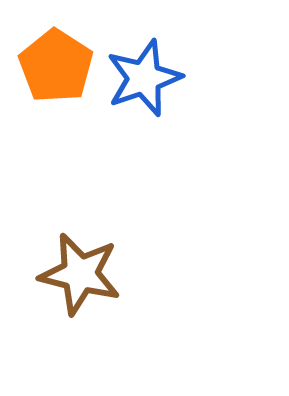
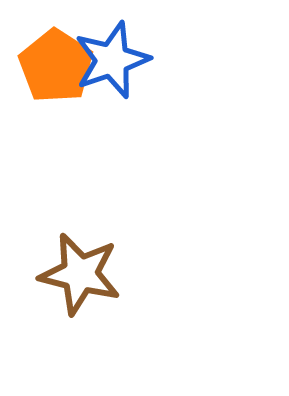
blue star: moved 32 px left, 18 px up
